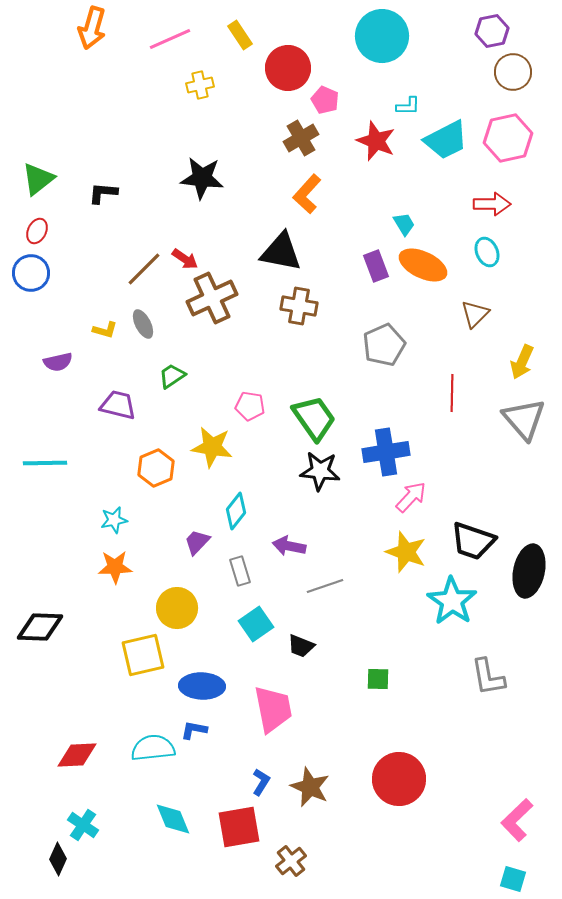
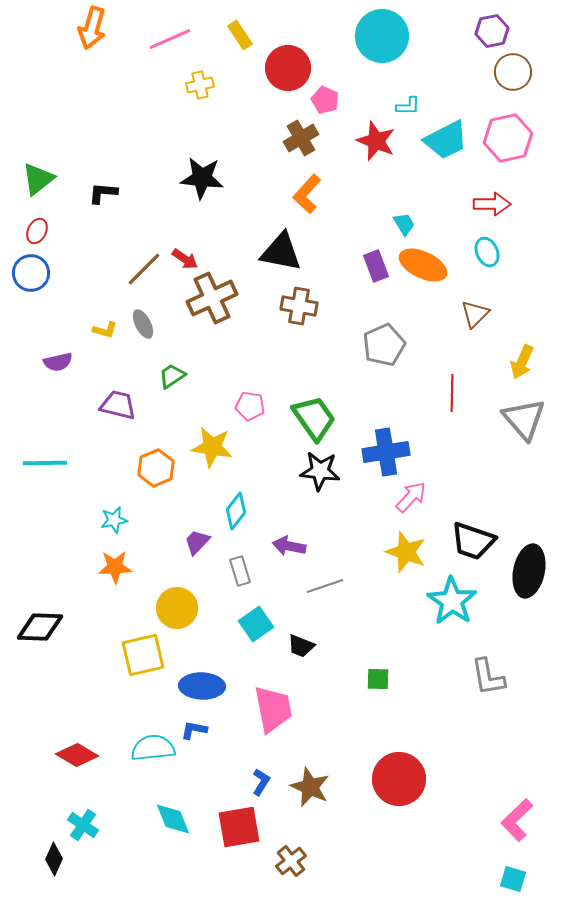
red diamond at (77, 755): rotated 33 degrees clockwise
black diamond at (58, 859): moved 4 px left
